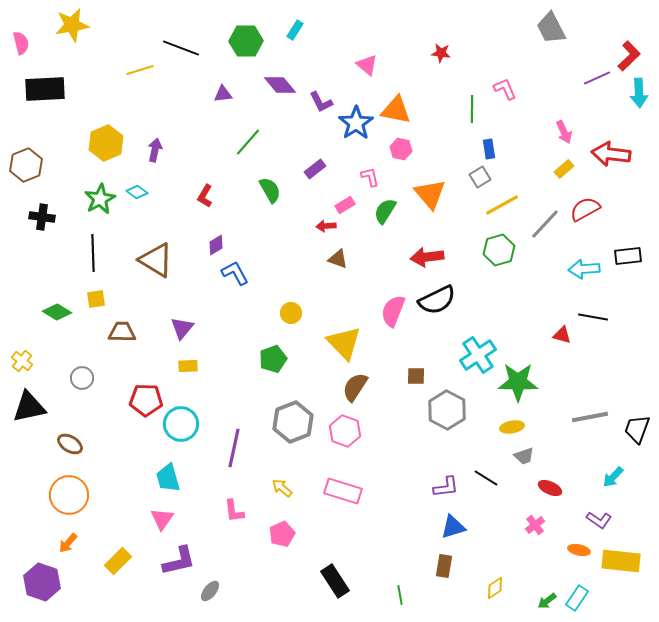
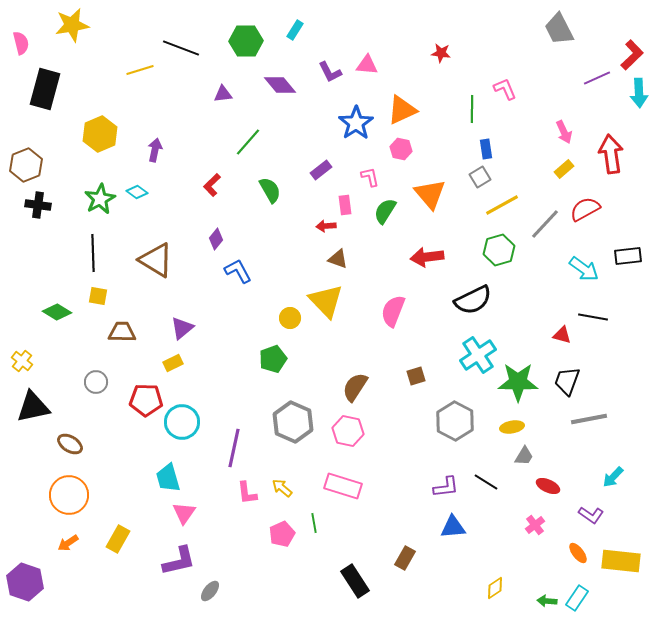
gray trapezoid at (551, 28): moved 8 px right, 1 px down
red L-shape at (629, 56): moved 3 px right, 1 px up
pink triangle at (367, 65): rotated 35 degrees counterclockwise
black rectangle at (45, 89): rotated 72 degrees counterclockwise
purple L-shape at (321, 102): moved 9 px right, 30 px up
orange triangle at (396, 110): moved 6 px right; rotated 36 degrees counterclockwise
yellow hexagon at (106, 143): moved 6 px left, 9 px up
blue rectangle at (489, 149): moved 3 px left
red arrow at (611, 154): rotated 75 degrees clockwise
purple rectangle at (315, 169): moved 6 px right, 1 px down
red L-shape at (205, 196): moved 7 px right, 11 px up; rotated 15 degrees clockwise
pink rectangle at (345, 205): rotated 66 degrees counterclockwise
black cross at (42, 217): moved 4 px left, 12 px up
purple diamond at (216, 245): moved 6 px up; rotated 20 degrees counterclockwise
cyan arrow at (584, 269): rotated 140 degrees counterclockwise
blue L-shape at (235, 273): moved 3 px right, 2 px up
yellow square at (96, 299): moved 2 px right, 3 px up; rotated 18 degrees clockwise
black semicircle at (437, 300): moved 36 px right
yellow circle at (291, 313): moved 1 px left, 5 px down
purple triangle at (182, 328): rotated 10 degrees clockwise
yellow triangle at (344, 343): moved 18 px left, 42 px up
yellow rectangle at (188, 366): moved 15 px left, 3 px up; rotated 24 degrees counterclockwise
brown square at (416, 376): rotated 18 degrees counterclockwise
gray circle at (82, 378): moved 14 px right, 4 px down
black triangle at (29, 407): moved 4 px right
gray hexagon at (447, 410): moved 8 px right, 11 px down
gray line at (590, 417): moved 1 px left, 2 px down
gray hexagon at (293, 422): rotated 15 degrees counterclockwise
cyan circle at (181, 424): moved 1 px right, 2 px up
black trapezoid at (637, 429): moved 70 px left, 48 px up
pink hexagon at (345, 431): moved 3 px right; rotated 8 degrees counterclockwise
gray trapezoid at (524, 456): rotated 40 degrees counterclockwise
black line at (486, 478): moved 4 px down
red ellipse at (550, 488): moved 2 px left, 2 px up
pink rectangle at (343, 491): moved 5 px up
pink L-shape at (234, 511): moved 13 px right, 18 px up
pink triangle at (162, 519): moved 22 px right, 6 px up
purple L-shape at (599, 520): moved 8 px left, 5 px up
blue triangle at (453, 527): rotated 12 degrees clockwise
orange arrow at (68, 543): rotated 15 degrees clockwise
orange ellipse at (579, 550): moved 1 px left, 3 px down; rotated 40 degrees clockwise
yellow rectangle at (118, 561): moved 22 px up; rotated 16 degrees counterclockwise
brown rectangle at (444, 566): moved 39 px left, 8 px up; rotated 20 degrees clockwise
black rectangle at (335, 581): moved 20 px right
purple hexagon at (42, 582): moved 17 px left
green line at (400, 595): moved 86 px left, 72 px up
green arrow at (547, 601): rotated 42 degrees clockwise
